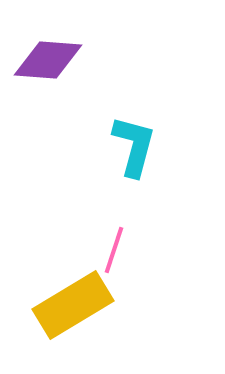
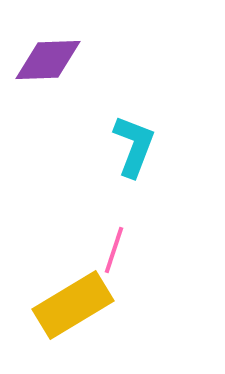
purple diamond: rotated 6 degrees counterclockwise
cyan L-shape: rotated 6 degrees clockwise
